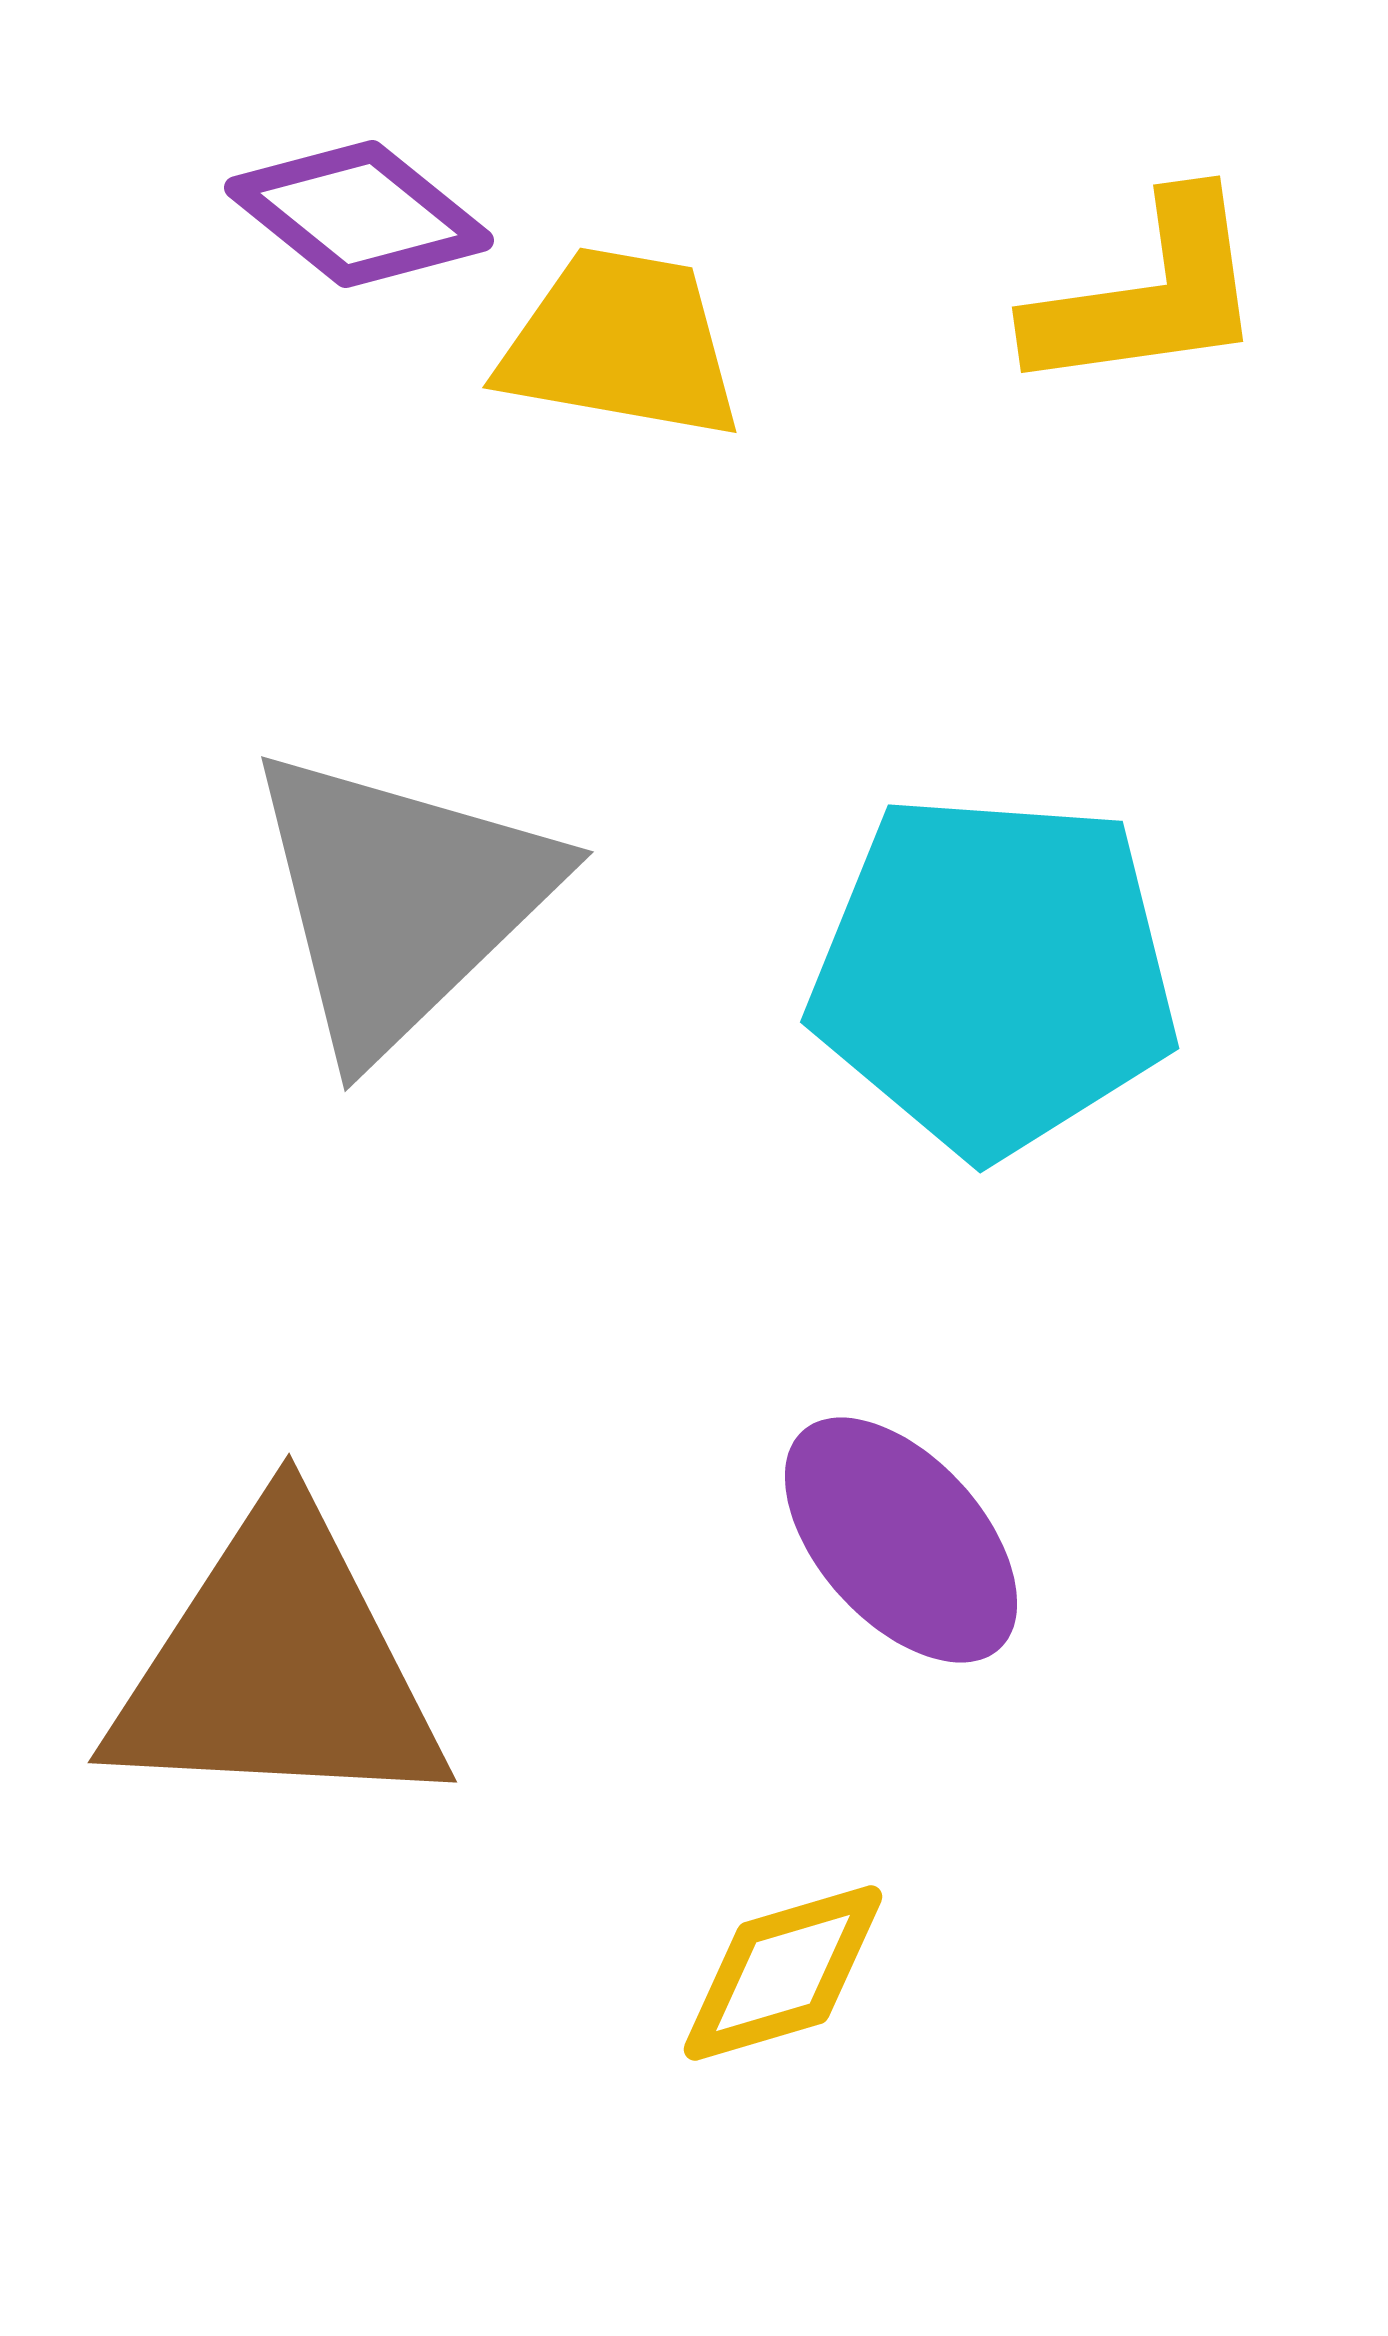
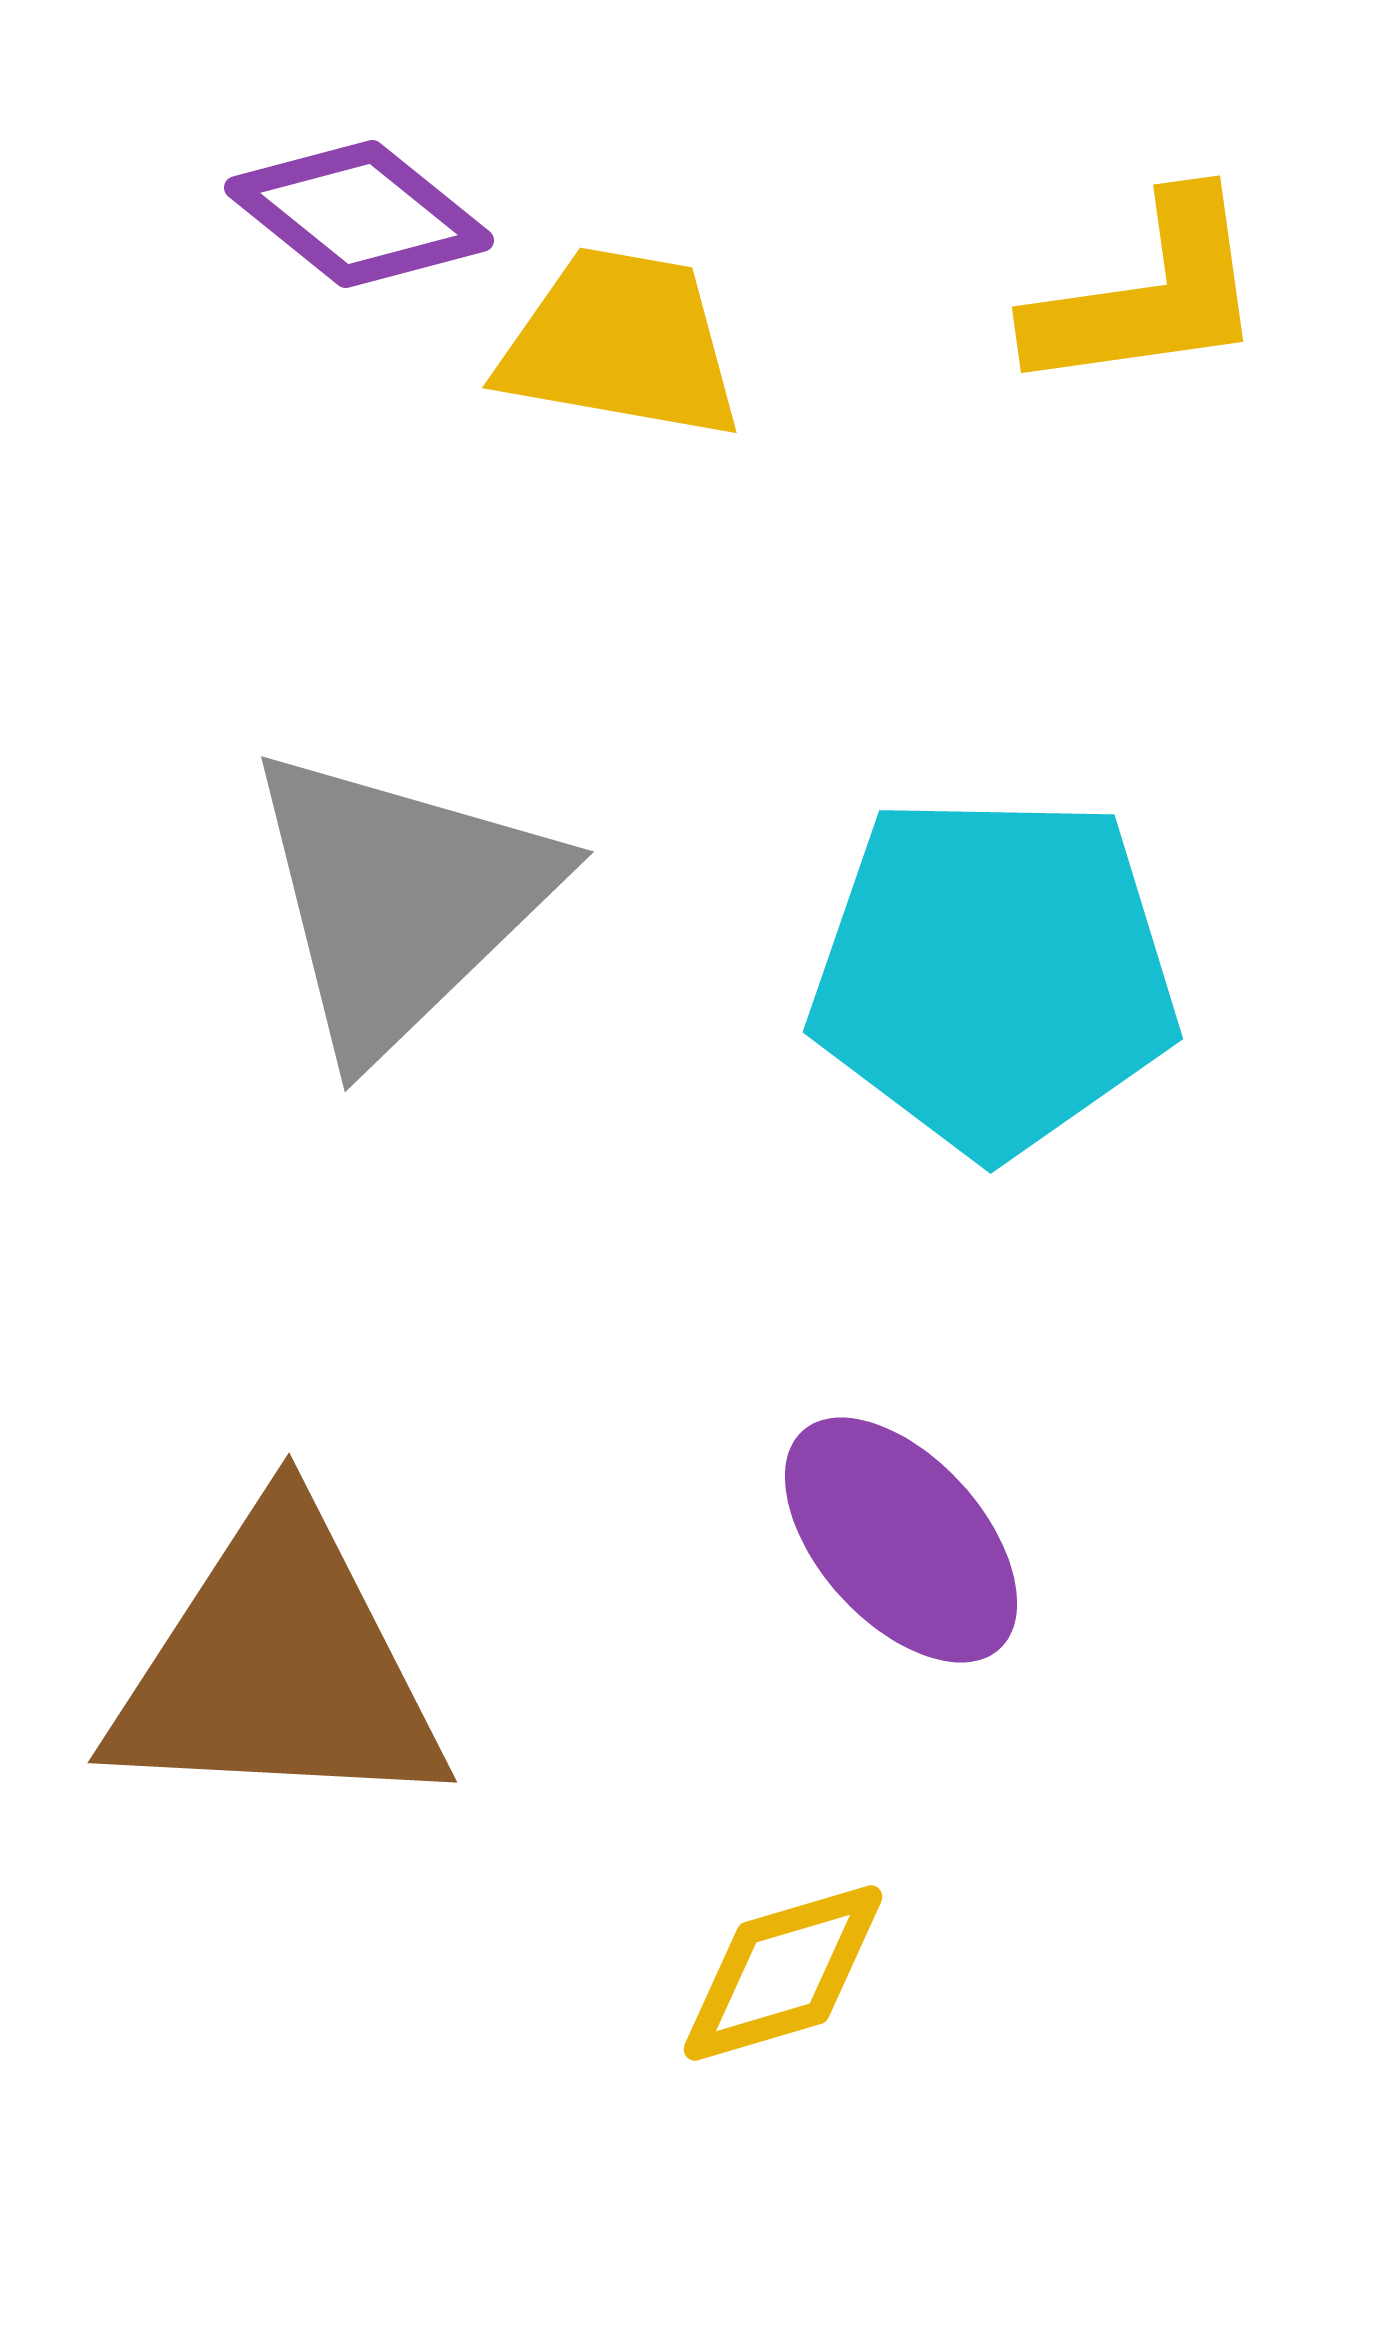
cyan pentagon: rotated 3 degrees counterclockwise
